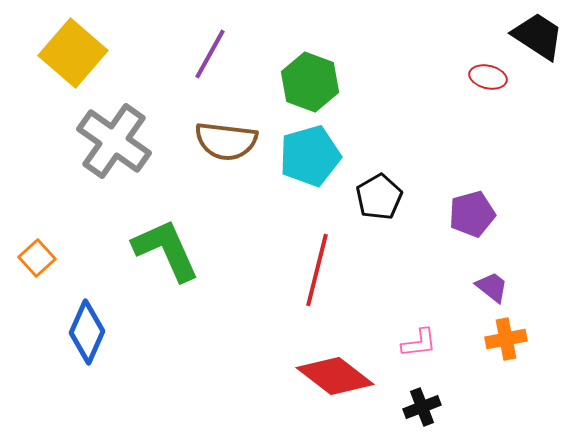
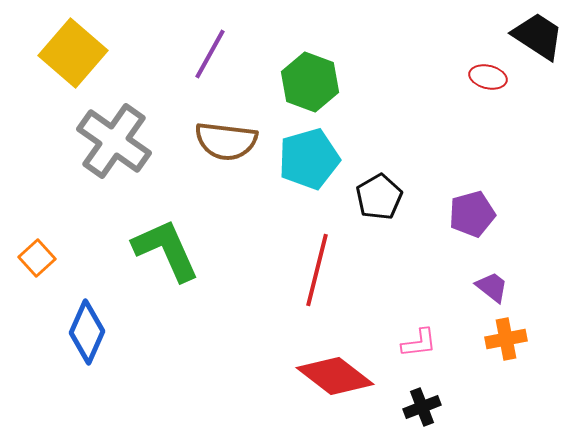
cyan pentagon: moved 1 px left, 3 px down
